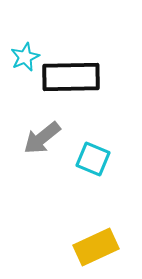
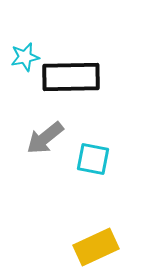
cyan star: rotated 12 degrees clockwise
gray arrow: moved 3 px right
cyan square: rotated 12 degrees counterclockwise
